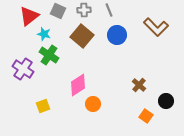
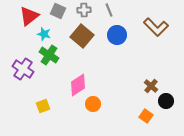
brown cross: moved 12 px right, 1 px down
